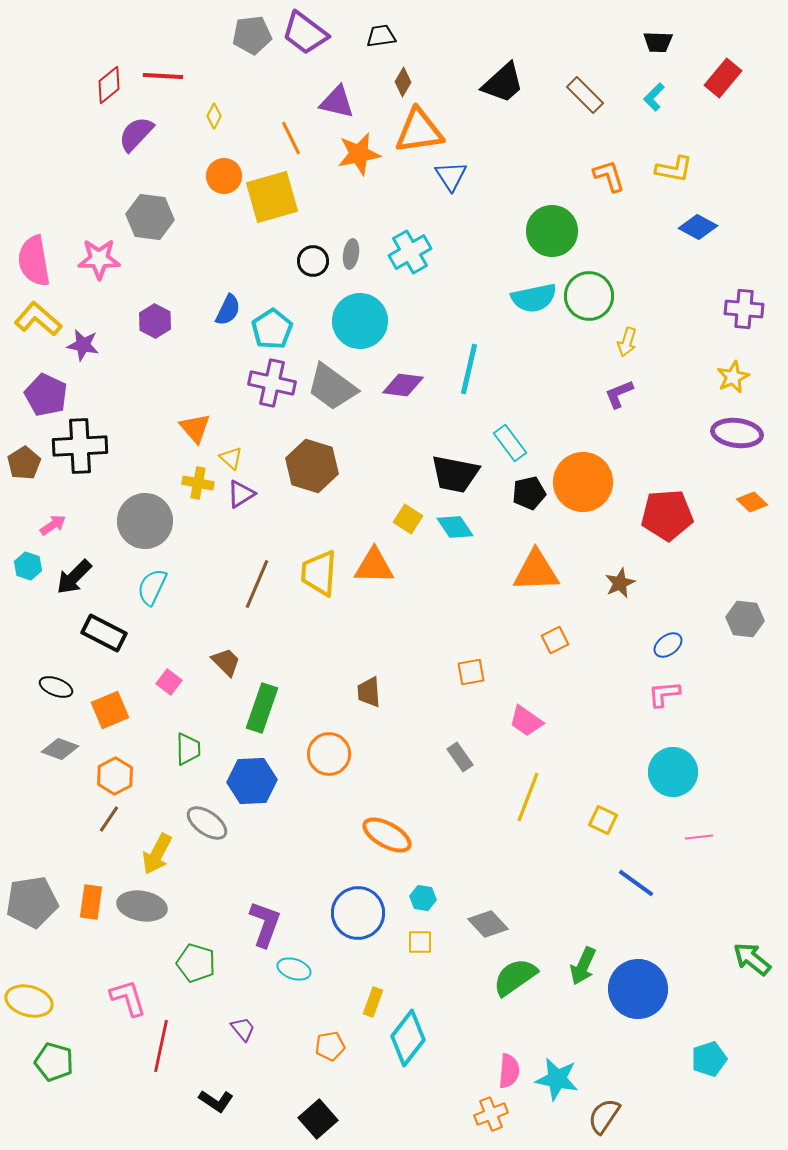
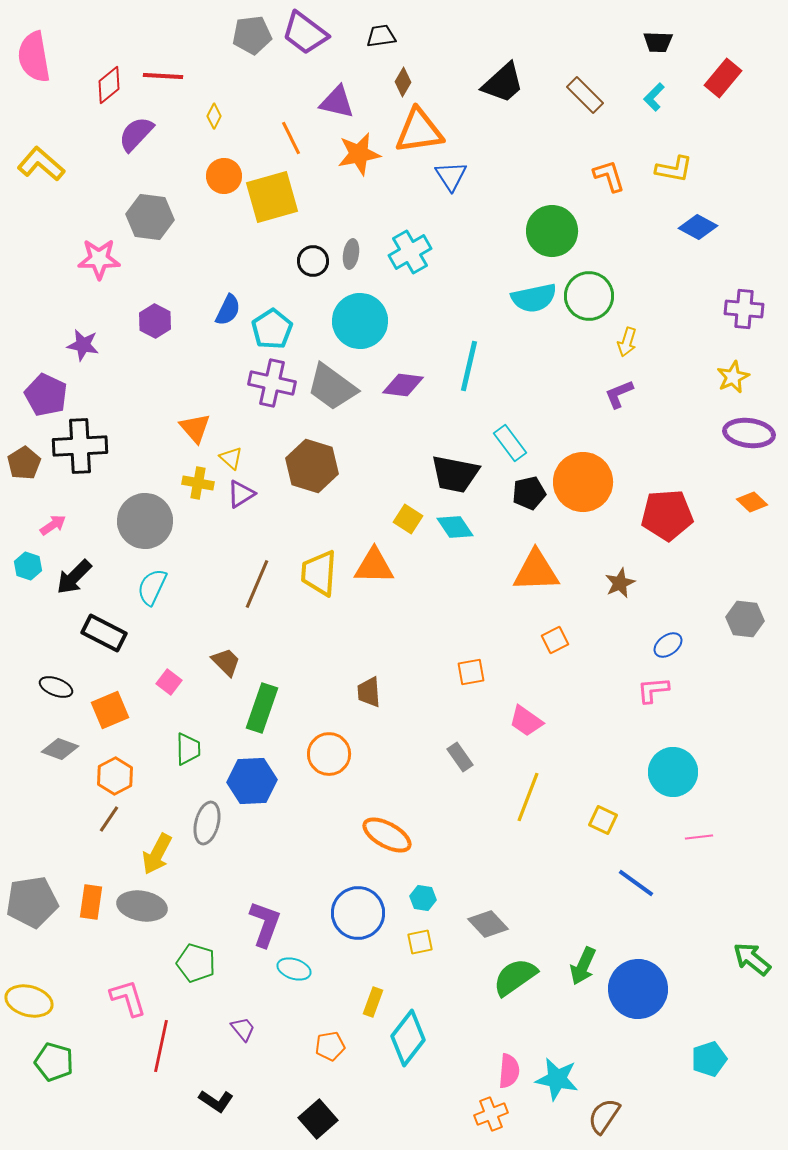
pink semicircle at (34, 261): moved 204 px up
yellow L-shape at (38, 319): moved 3 px right, 155 px up
cyan line at (469, 369): moved 3 px up
purple ellipse at (737, 433): moved 12 px right
pink L-shape at (664, 694): moved 11 px left, 4 px up
gray ellipse at (207, 823): rotated 69 degrees clockwise
yellow square at (420, 942): rotated 12 degrees counterclockwise
